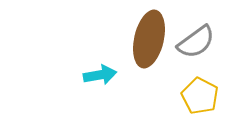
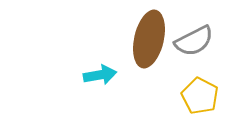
gray semicircle: moved 2 px left, 1 px up; rotated 9 degrees clockwise
